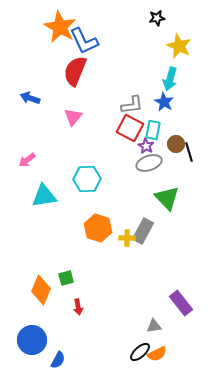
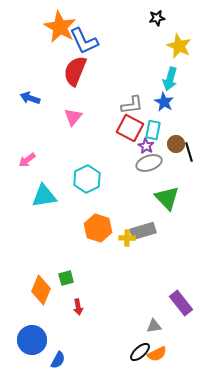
cyan hexagon: rotated 24 degrees counterclockwise
gray rectangle: rotated 45 degrees clockwise
